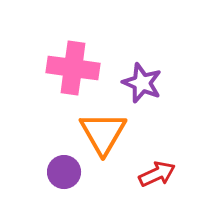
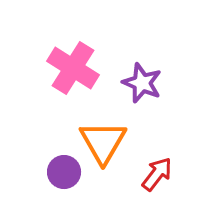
pink cross: rotated 24 degrees clockwise
orange triangle: moved 9 px down
red arrow: rotated 27 degrees counterclockwise
